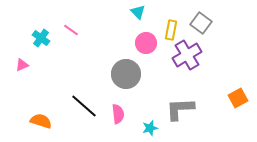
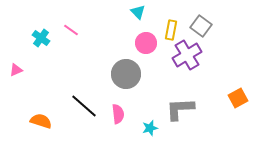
gray square: moved 3 px down
pink triangle: moved 6 px left, 5 px down
